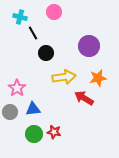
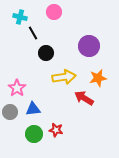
red star: moved 2 px right, 2 px up
